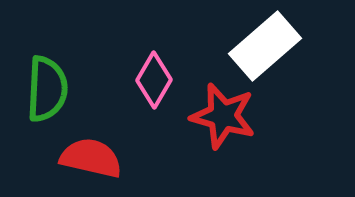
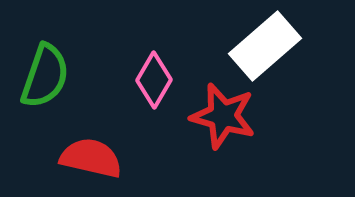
green semicircle: moved 2 px left, 13 px up; rotated 16 degrees clockwise
